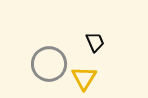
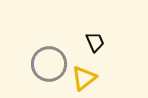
yellow triangle: rotated 20 degrees clockwise
